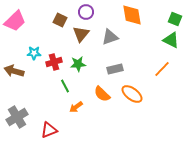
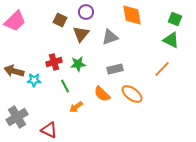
cyan star: moved 27 px down
red triangle: rotated 48 degrees clockwise
